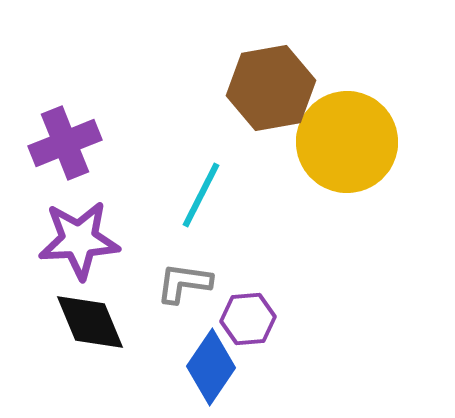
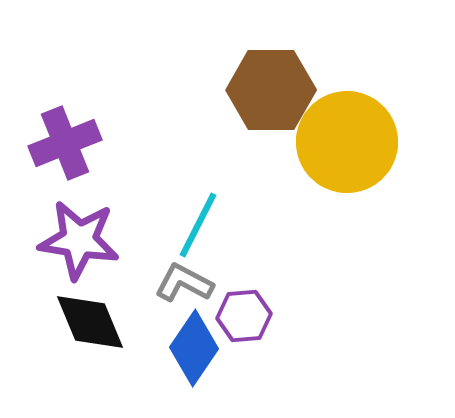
brown hexagon: moved 2 px down; rotated 10 degrees clockwise
cyan line: moved 3 px left, 30 px down
purple star: rotated 12 degrees clockwise
gray L-shape: rotated 20 degrees clockwise
purple hexagon: moved 4 px left, 3 px up
blue diamond: moved 17 px left, 19 px up
